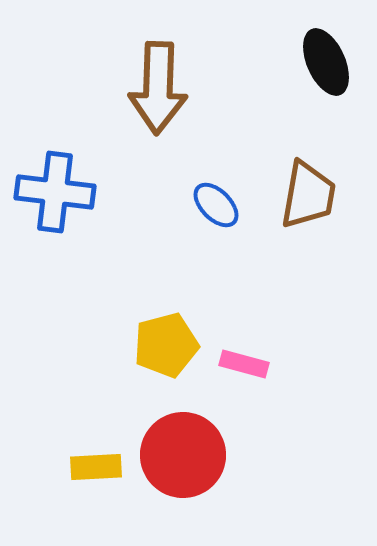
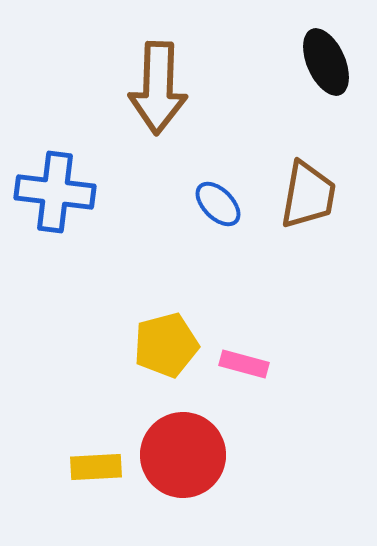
blue ellipse: moved 2 px right, 1 px up
